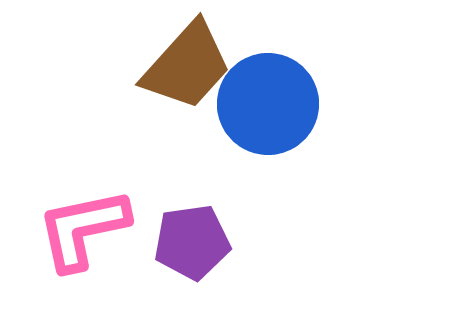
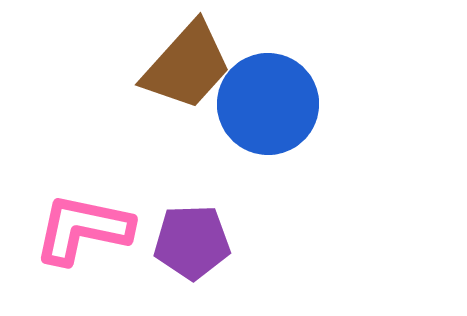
pink L-shape: rotated 24 degrees clockwise
purple pentagon: rotated 6 degrees clockwise
